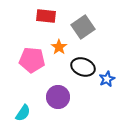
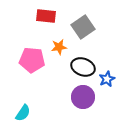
orange star: rotated 28 degrees clockwise
purple circle: moved 25 px right
